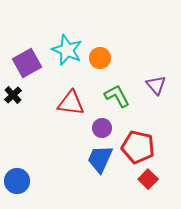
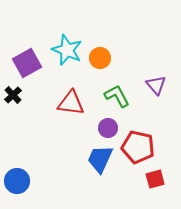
purple circle: moved 6 px right
red square: moved 7 px right; rotated 30 degrees clockwise
